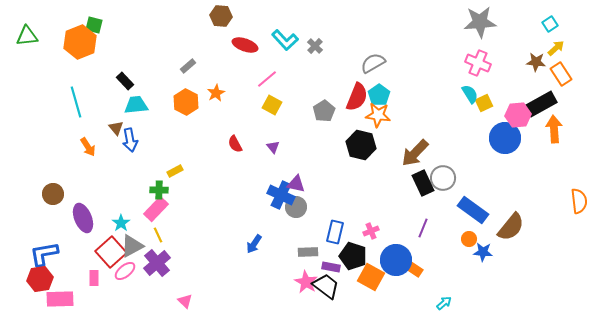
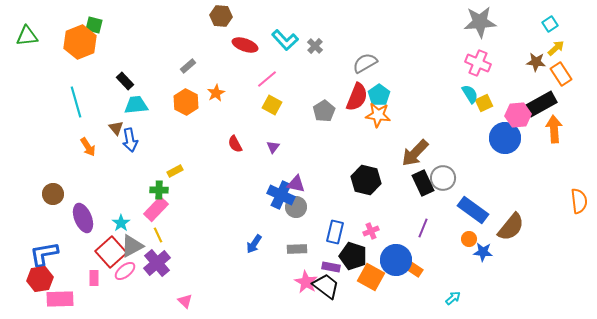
gray semicircle at (373, 63): moved 8 px left
black hexagon at (361, 145): moved 5 px right, 35 px down
purple triangle at (273, 147): rotated 16 degrees clockwise
gray rectangle at (308, 252): moved 11 px left, 3 px up
cyan arrow at (444, 303): moved 9 px right, 5 px up
